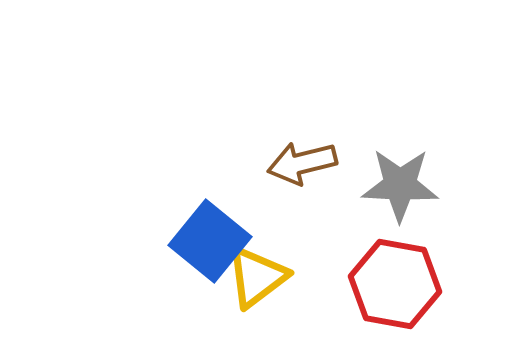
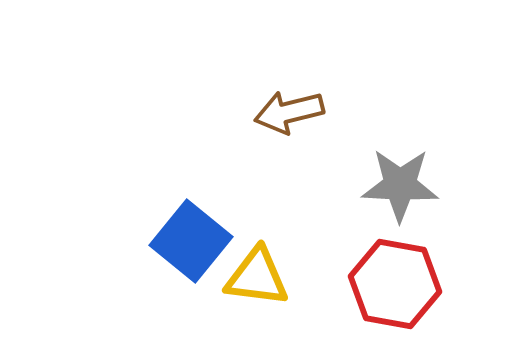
brown arrow: moved 13 px left, 51 px up
blue square: moved 19 px left
yellow triangle: rotated 44 degrees clockwise
